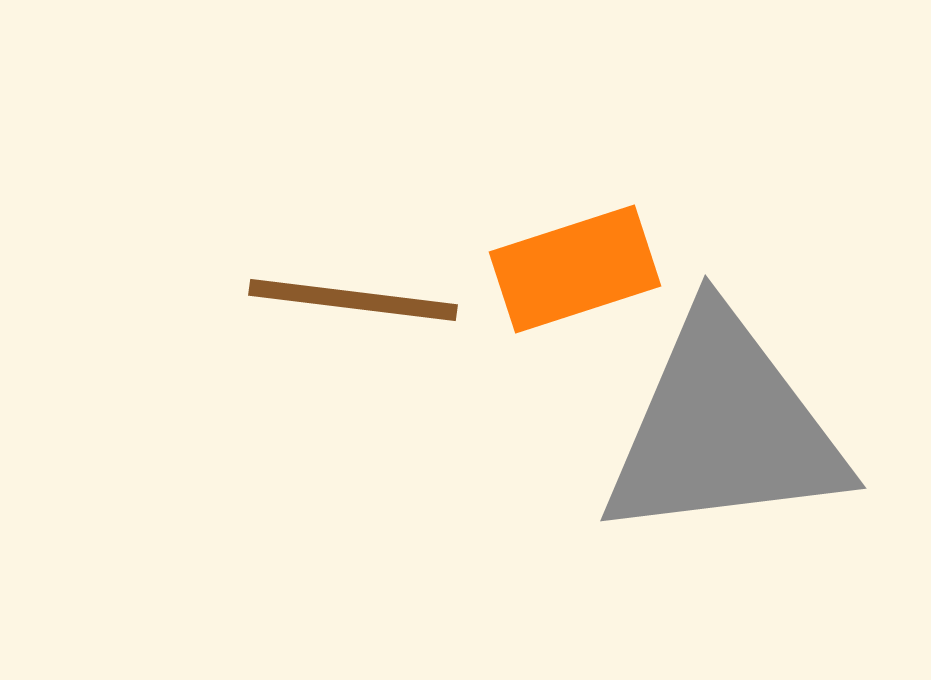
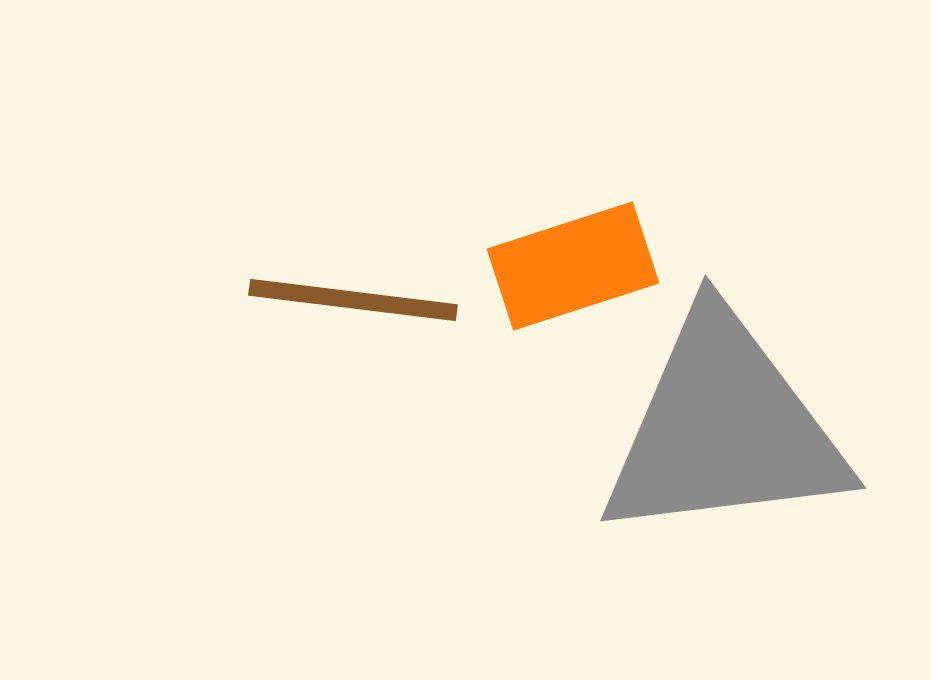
orange rectangle: moved 2 px left, 3 px up
